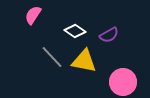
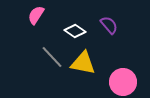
pink semicircle: moved 3 px right
purple semicircle: moved 10 px up; rotated 102 degrees counterclockwise
yellow triangle: moved 1 px left, 2 px down
